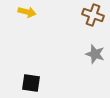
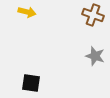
gray star: moved 2 px down
